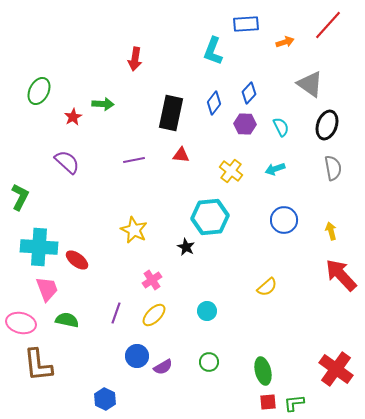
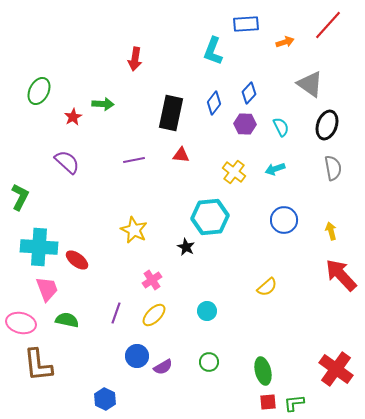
yellow cross at (231, 171): moved 3 px right, 1 px down
